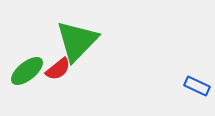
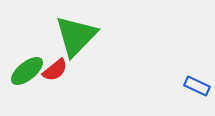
green triangle: moved 1 px left, 5 px up
red semicircle: moved 3 px left, 1 px down
